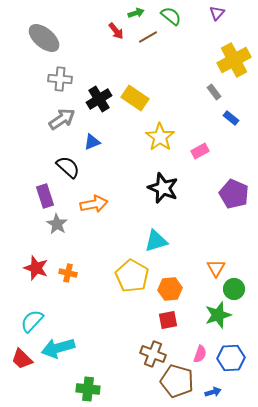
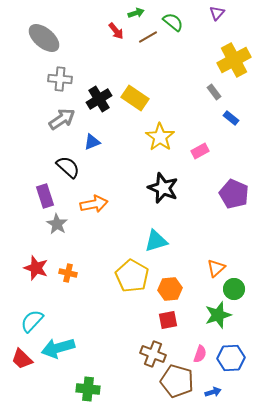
green semicircle: moved 2 px right, 6 px down
orange triangle: rotated 18 degrees clockwise
